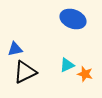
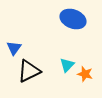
blue triangle: moved 1 px left, 1 px up; rotated 42 degrees counterclockwise
cyan triangle: rotated 21 degrees counterclockwise
black triangle: moved 4 px right, 1 px up
